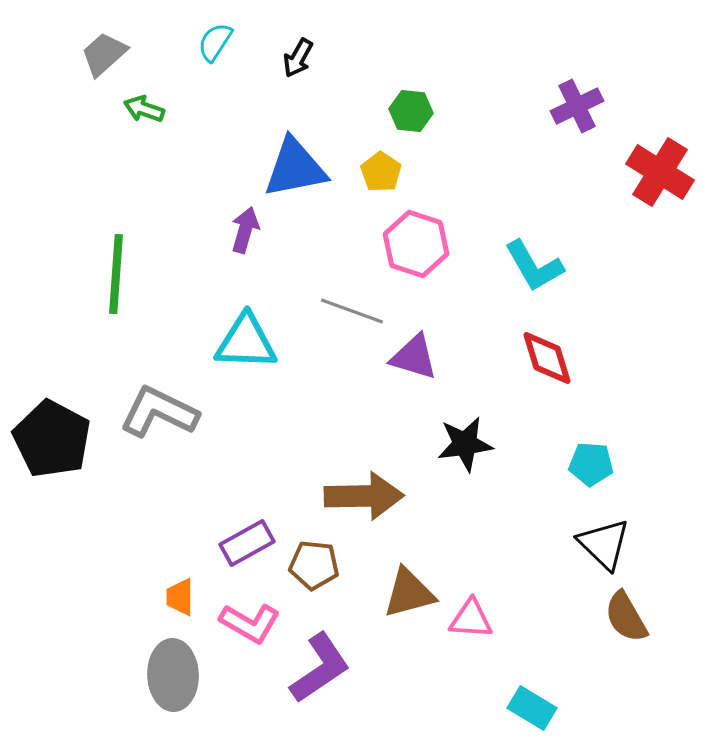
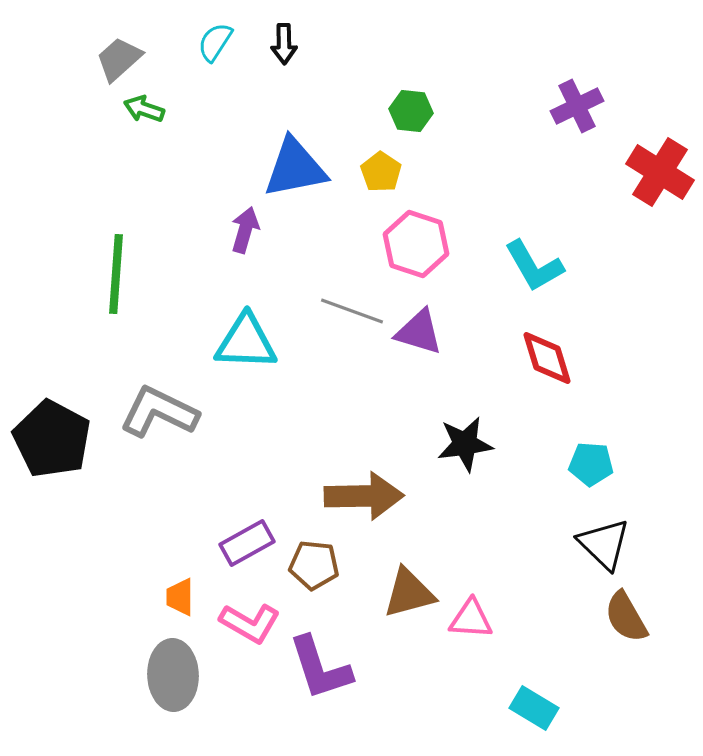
gray trapezoid: moved 15 px right, 5 px down
black arrow: moved 14 px left, 14 px up; rotated 30 degrees counterclockwise
purple triangle: moved 5 px right, 25 px up
purple L-shape: rotated 106 degrees clockwise
cyan rectangle: moved 2 px right
